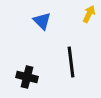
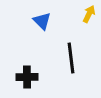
black line: moved 4 px up
black cross: rotated 15 degrees counterclockwise
